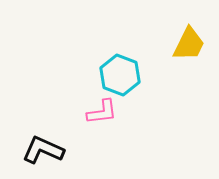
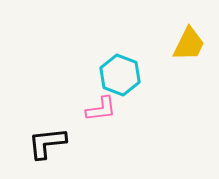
pink L-shape: moved 1 px left, 3 px up
black L-shape: moved 4 px right, 7 px up; rotated 30 degrees counterclockwise
